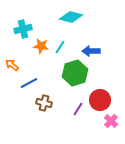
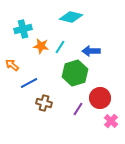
red circle: moved 2 px up
